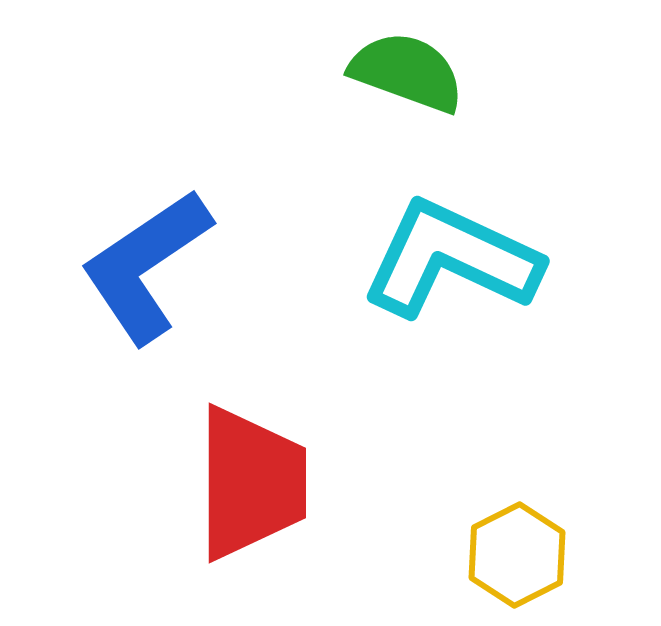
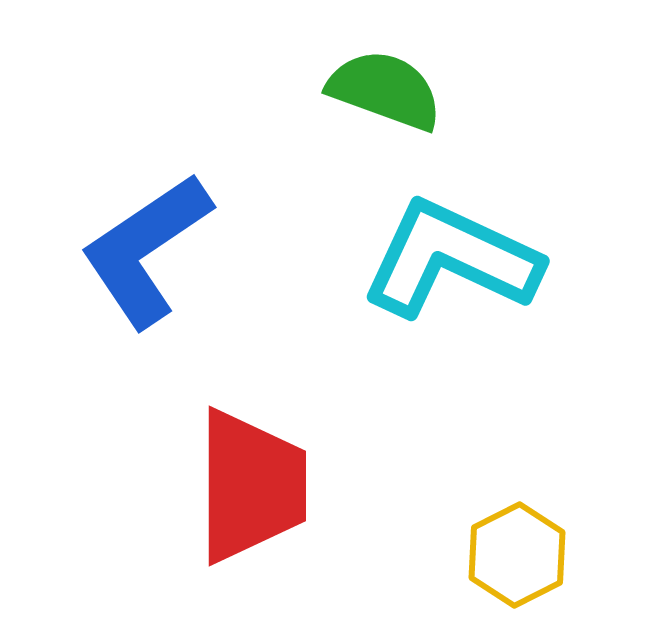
green semicircle: moved 22 px left, 18 px down
blue L-shape: moved 16 px up
red trapezoid: moved 3 px down
